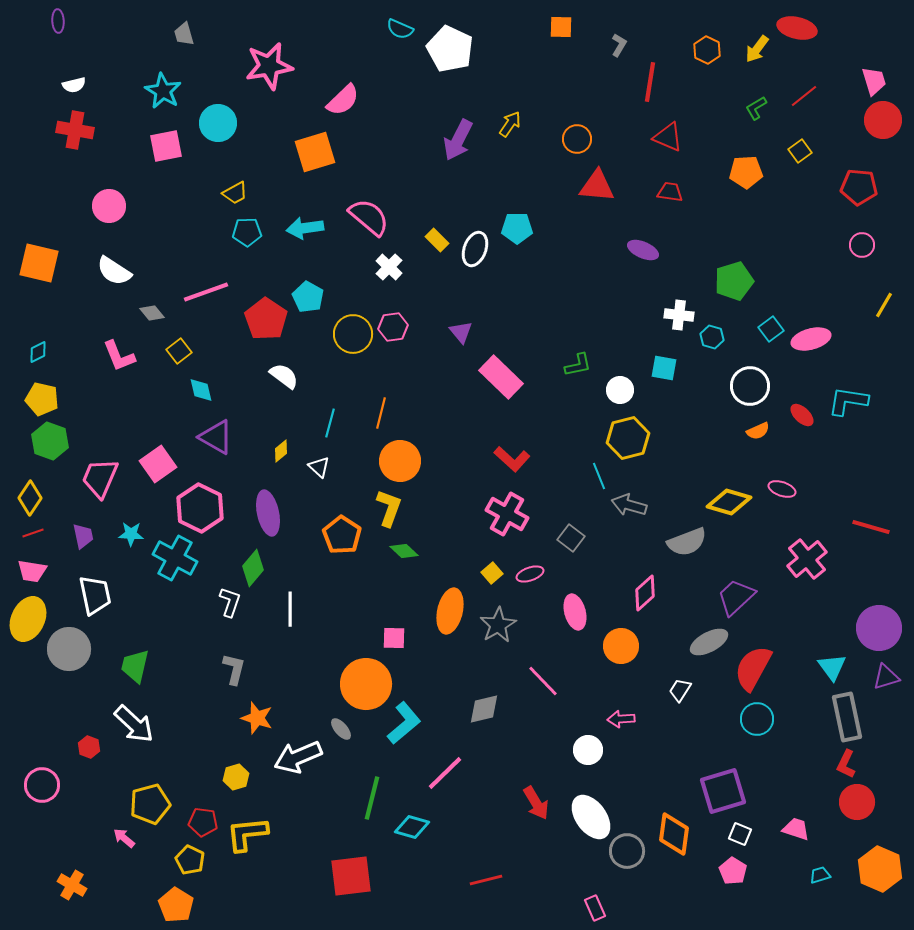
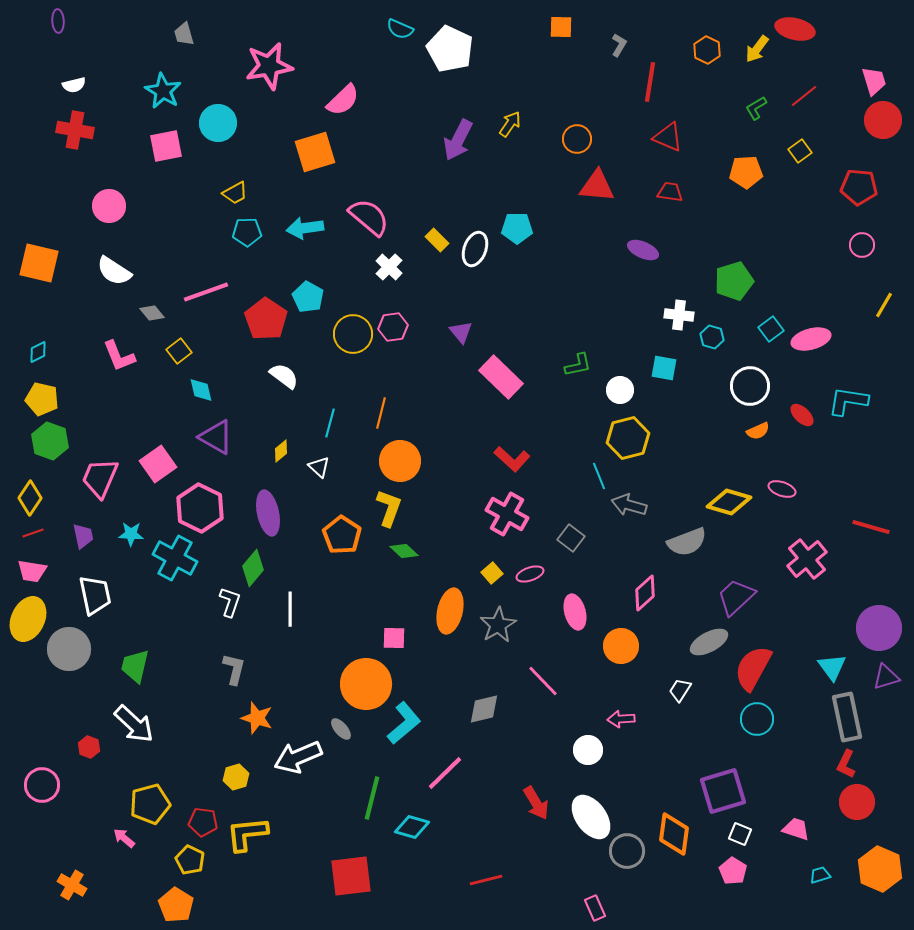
red ellipse at (797, 28): moved 2 px left, 1 px down
